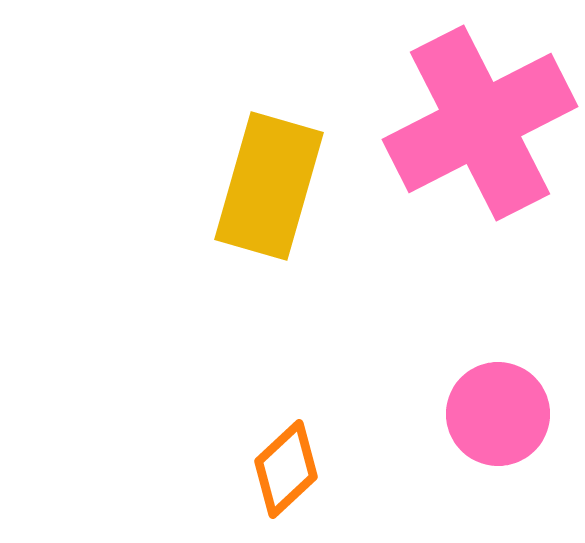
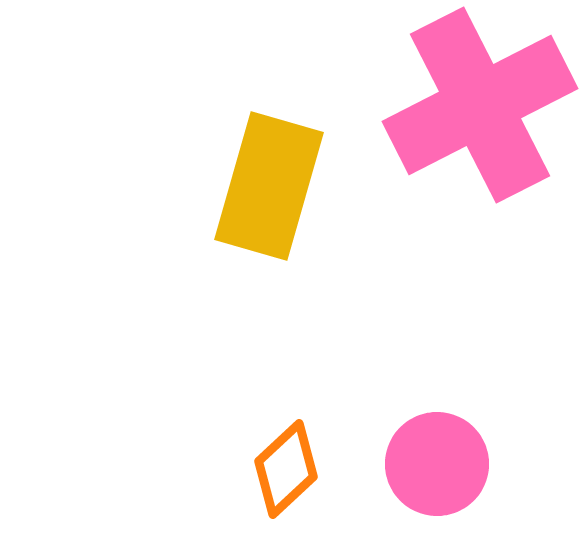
pink cross: moved 18 px up
pink circle: moved 61 px left, 50 px down
